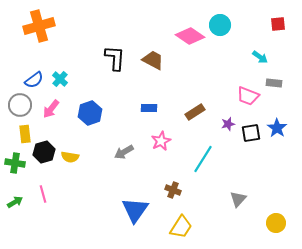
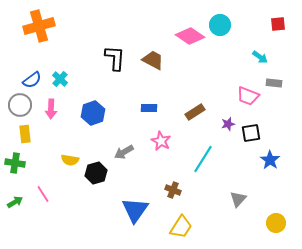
blue semicircle: moved 2 px left
pink arrow: rotated 36 degrees counterclockwise
blue hexagon: moved 3 px right
blue star: moved 7 px left, 32 px down
pink star: rotated 18 degrees counterclockwise
black hexagon: moved 52 px right, 21 px down
yellow semicircle: moved 3 px down
pink line: rotated 18 degrees counterclockwise
